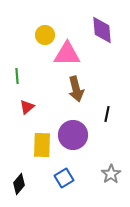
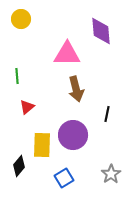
purple diamond: moved 1 px left, 1 px down
yellow circle: moved 24 px left, 16 px up
black diamond: moved 18 px up
